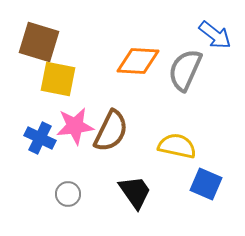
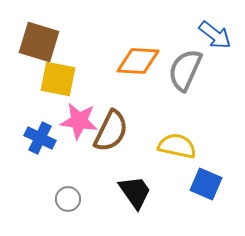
pink star: moved 4 px right, 5 px up; rotated 15 degrees clockwise
gray circle: moved 5 px down
